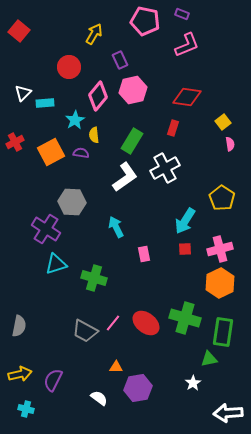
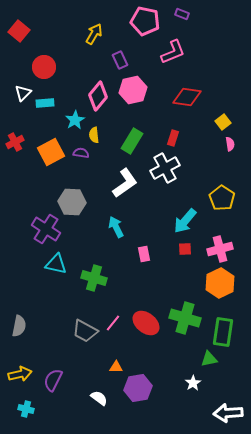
pink L-shape at (187, 45): moved 14 px left, 7 px down
red circle at (69, 67): moved 25 px left
red rectangle at (173, 128): moved 10 px down
white L-shape at (125, 177): moved 6 px down
cyan arrow at (185, 221): rotated 8 degrees clockwise
cyan triangle at (56, 264): rotated 30 degrees clockwise
